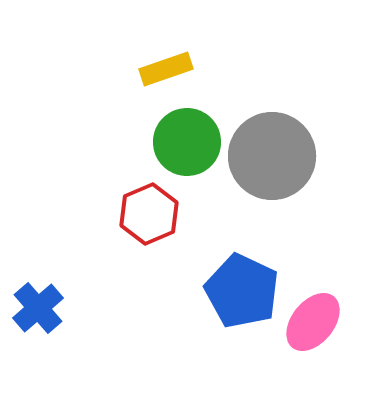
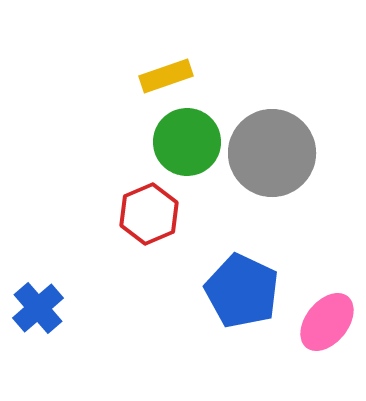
yellow rectangle: moved 7 px down
gray circle: moved 3 px up
pink ellipse: moved 14 px right
